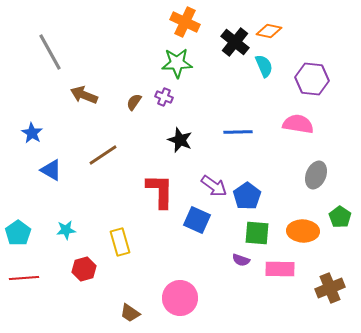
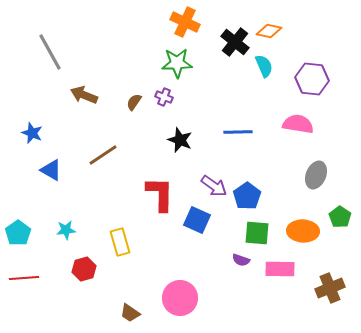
blue star: rotated 10 degrees counterclockwise
red L-shape: moved 3 px down
